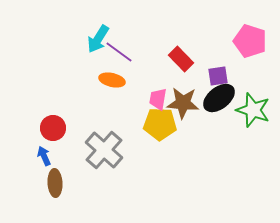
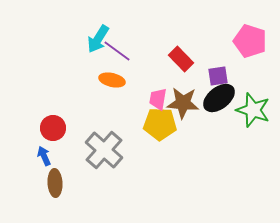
purple line: moved 2 px left, 1 px up
